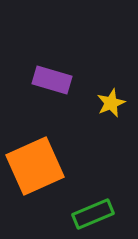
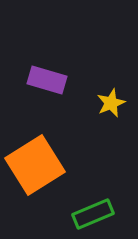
purple rectangle: moved 5 px left
orange square: moved 1 px up; rotated 8 degrees counterclockwise
